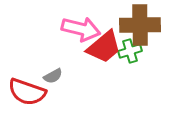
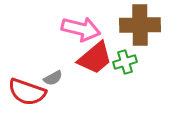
red trapezoid: moved 9 px left, 11 px down
green cross: moved 5 px left, 11 px down
gray semicircle: moved 2 px down
